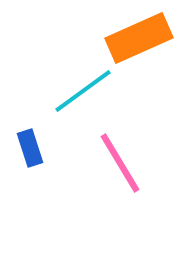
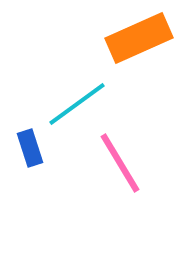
cyan line: moved 6 px left, 13 px down
